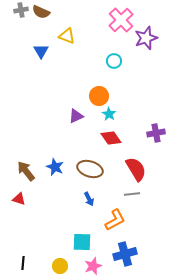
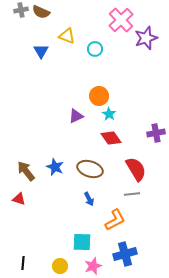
cyan circle: moved 19 px left, 12 px up
